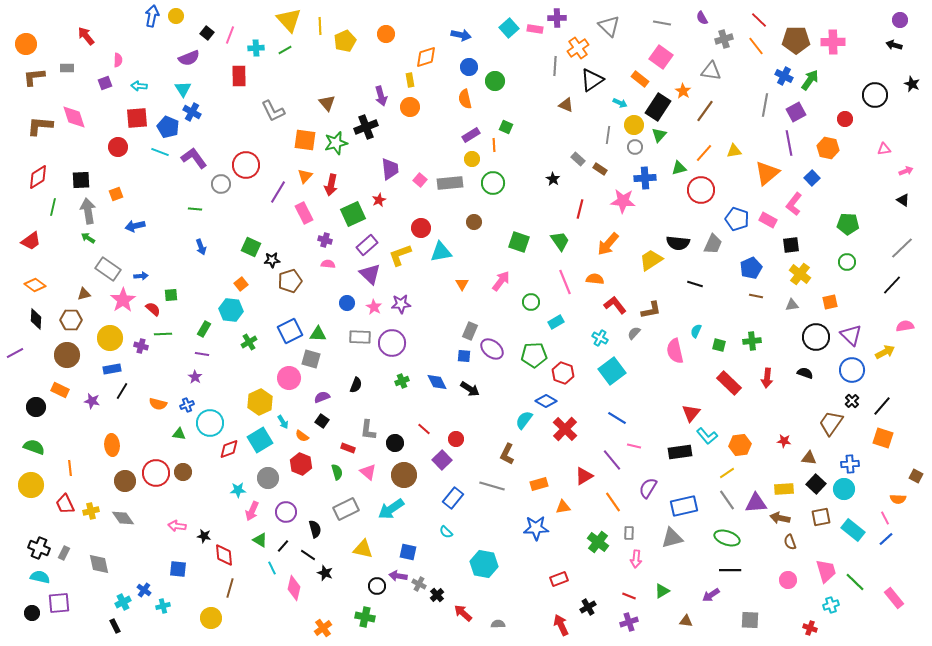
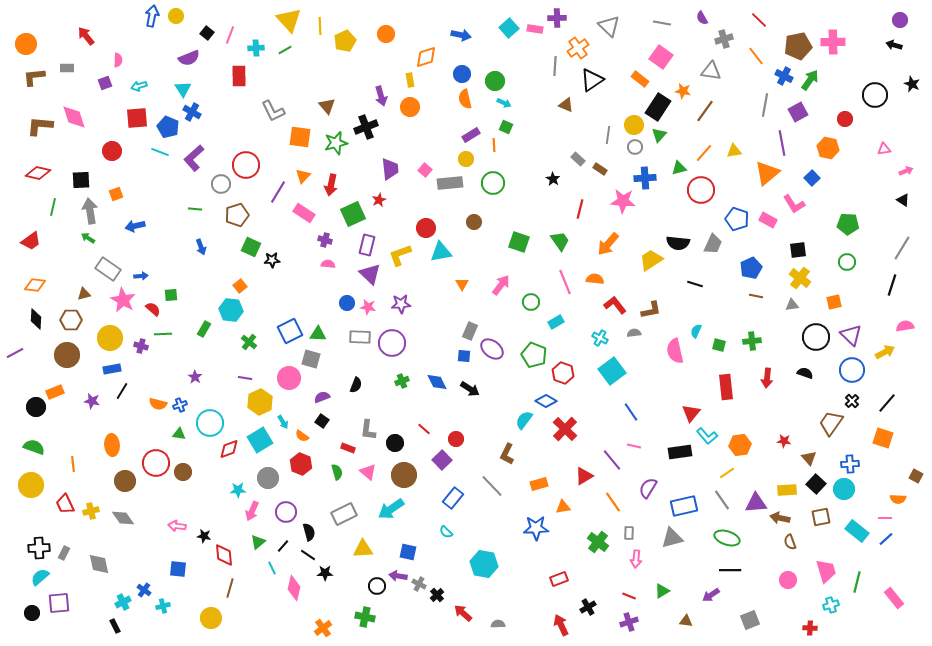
brown pentagon at (796, 40): moved 2 px right, 6 px down; rotated 12 degrees counterclockwise
orange line at (756, 46): moved 10 px down
blue circle at (469, 67): moved 7 px left, 7 px down
cyan arrow at (139, 86): rotated 21 degrees counterclockwise
orange star at (683, 91): rotated 21 degrees counterclockwise
brown triangle at (327, 103): moved 3 px down
cyan arrow at (620, 103): moved 116 px left
purple square at (796, 112): moved 2 px right
orange square at (305, 140): moved 5 px left, 3 px up
purple line at (789, 143): moved 7 px left
red circle at (118, 147): moved 6 px left, 4 px down
purple L-shape at (194, 158): rotated 96 degrees counterclockwise
yellow circle at (472, 159): moved 6 px left
orange triangle at (305, 176): moved 2 px left
red diamond at (38, 177): moved 4 px up; rotated 45 degrees clockwise
pink square at (420, 180): moved 5 px right, 10 px up
pink L-shape at (794, 204): rotated 70 degrees counterclockwise
gray arrow at (88, 211): moved 2 px right
pink rectangle at (304, 213): rotated 30 degrees counterclockwise
red circle at (421, 228): moved 5 px right
purple rectangle at (367, 245): rotated 35 degrees counterclockwise
black square at (791, 245): moved 7 px right, 5 px down
gray line at (902, 248): rotated 15 degrees counterclockwise
yellow cross at (800, 274): moved 4 px down
brown pentagon at (290, 281): moved 53 px left, 66 px up
pink arrow at (501, 281): moved 4 px down
orange square at (241, 284): moved 1 px left, 2 px down
orange diamond at (35, 285): rotated 30 degrees counterclockwise
black line at (892, 285): rotated 25 degrees counterclockwise
pink star at (123, 300): rotated 10 degrees counterclockwise
orange square at (830, 302): moved 4 px right
pink star at (374, 307): moved 6 px left; rotated 21 degrees counterclockwise
gray semicircle at (634, 333): rotated 40 degrees clockwise
green cross at (249, 342): rotated 21 degrees counterclockwise
purple line at (202, 354): moved 43 px right, 24 px down
green pentagon at (534, 355): rotated 25 degrees clockwise
red rectangle at (729, 383): moved 3 px left, 4 px down; rotated 40 degrees clockwise
orange rectangle at (60, 390): moved 5 px left, 2 px down; rotated 48 degrees counterclockwise
blue cross at (187, 405): moved 7 px left
black line at (882, 406): moved 5 px right, 3 px up
blue line at (617, 418): moved 14 px right, 6 px up; rotated 24 degrees clockwise
brown triangle at (809, 458): rotated 42 degrees clockwise
orange line at (70, 468): moved 3 px right, 4 px up
red circle at (156, 473): moved 10 px up
gray line at (492, 486): rotated 30 degrees clockwise
yellow rectangle at (784, 489): moved 3 px right, 1 px down
gray line at (727, 500): moved 5 px left
gray rectangle at (346, 509): moved 2 px left, 5 px down
pink line at (885, 518): rotated 64 degrees counterclockwise
black semicircle at (315, 529): moved 6 px left, 3 px down
cyan rectangle at (853, 530): moved 4 px right, 1 px down
green triangle at (260, 540): moved 2 px left, 2 px down; rotated 49 degrees clockwise
black cross at (39, 548): rotated 25 degrees counterclockwise
yellow triangle at (363, 549): rotated 15 degrees counterclockwise
black star at (325, 573): rotated 21 degrees counterclockwise
cyan semicircle at (40, 577): rotated 54 degrees counterclockwise
green line at (855, 582): moved 2 px right; rotated 60 degrees clockwise
gray square at (750, 620): rotated 24 degrees counterclockwise
red cross at (810, 628): rotated 16 degrees counterclockwise
